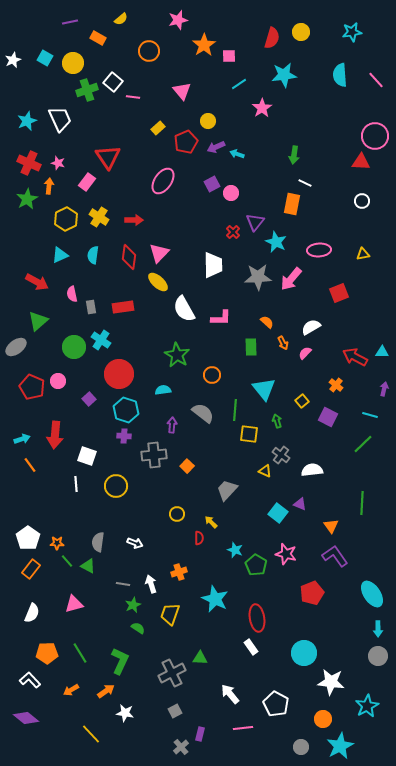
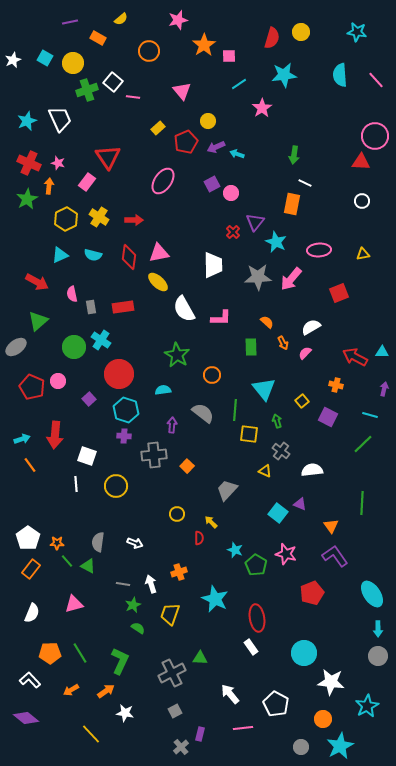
cyan star at (352, 32): moved 5 px right; rotated 18 degrees clockwise
pink triangle at (159, 253): rotated 35 degrees clockwise
cyan semicircle at (93, 255): rotated 84 degrees counterclockwise
orange cross at (336, 385): rotated 24 degrees counterclockwise
gray cross at (281, 455): moved 4 px up
orange pentagon at (47, 653): moved 3 px right
